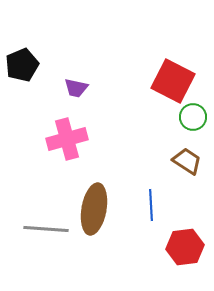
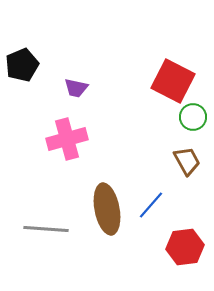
brown trapezoid: rotated 28 degrees clockwise
blue line: rotated 44 degrees clockwise
brown ellipse: moved 13 px right; rotated 21 degrees counterclockwise
